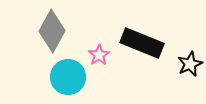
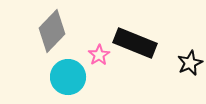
gray diamond: rotated 15 degrees clockwise
black rectangle: moved 7 px left
black star: moved 1 px up
